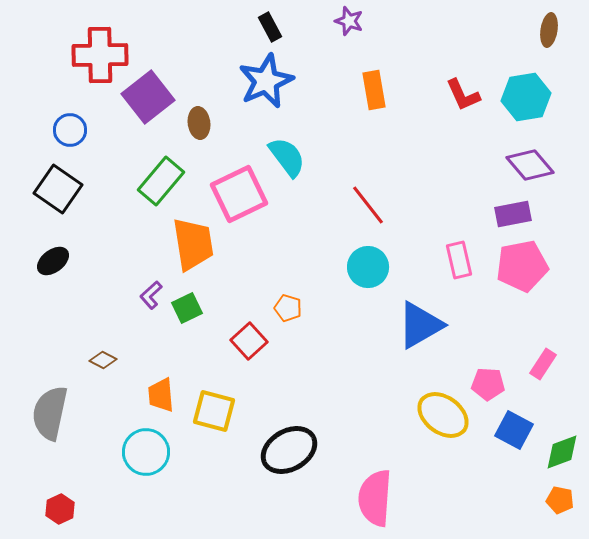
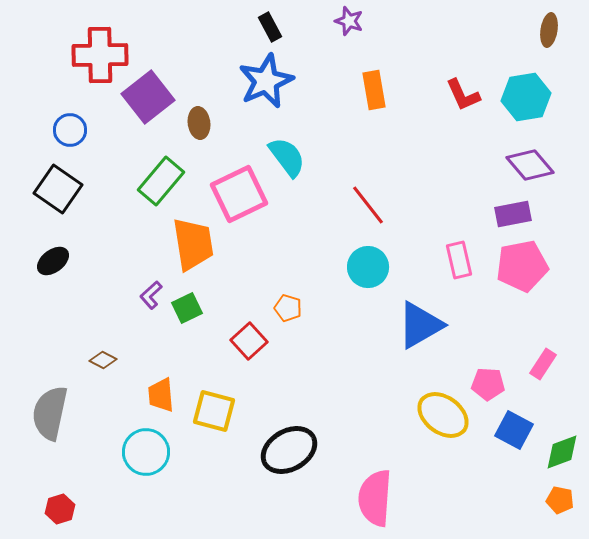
red hexagon at (60, 509): rotated 8 degrees clockwise
